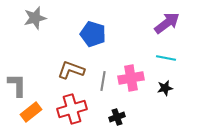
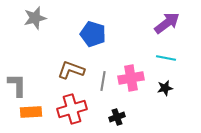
orange rectangle: rotated 35 degrees clockwise
